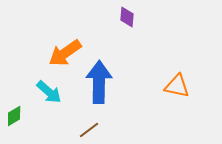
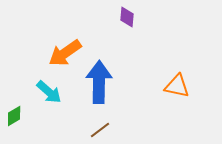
brown line: moved 11 px right
